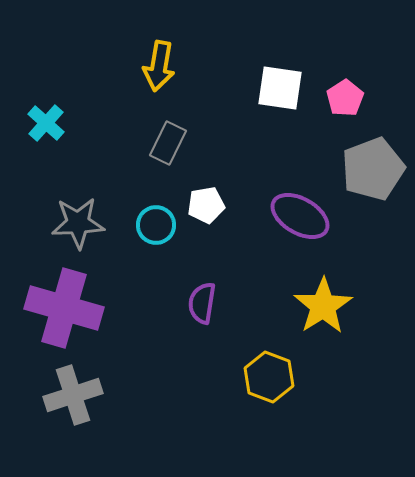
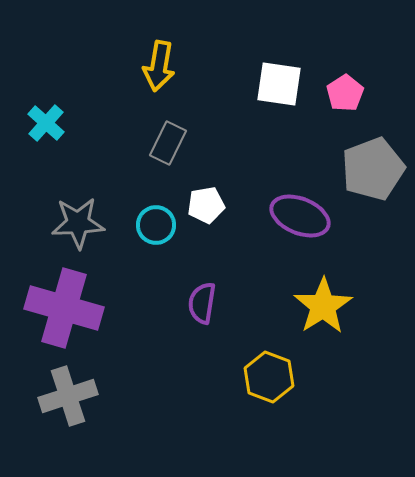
white square: moved 1 px left, 4 px up
pink pentagon: moved 5 px up
purple ellipse: rotated 8 degrees counterclockwise
gray cross: moved 5 px left, 1 px down
